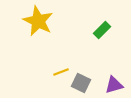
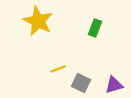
green rectangle: moved 7 px left, 2 px up; rotated 24 degrees counterclockwise
yellow line: moved 3 px left, 3 px up
